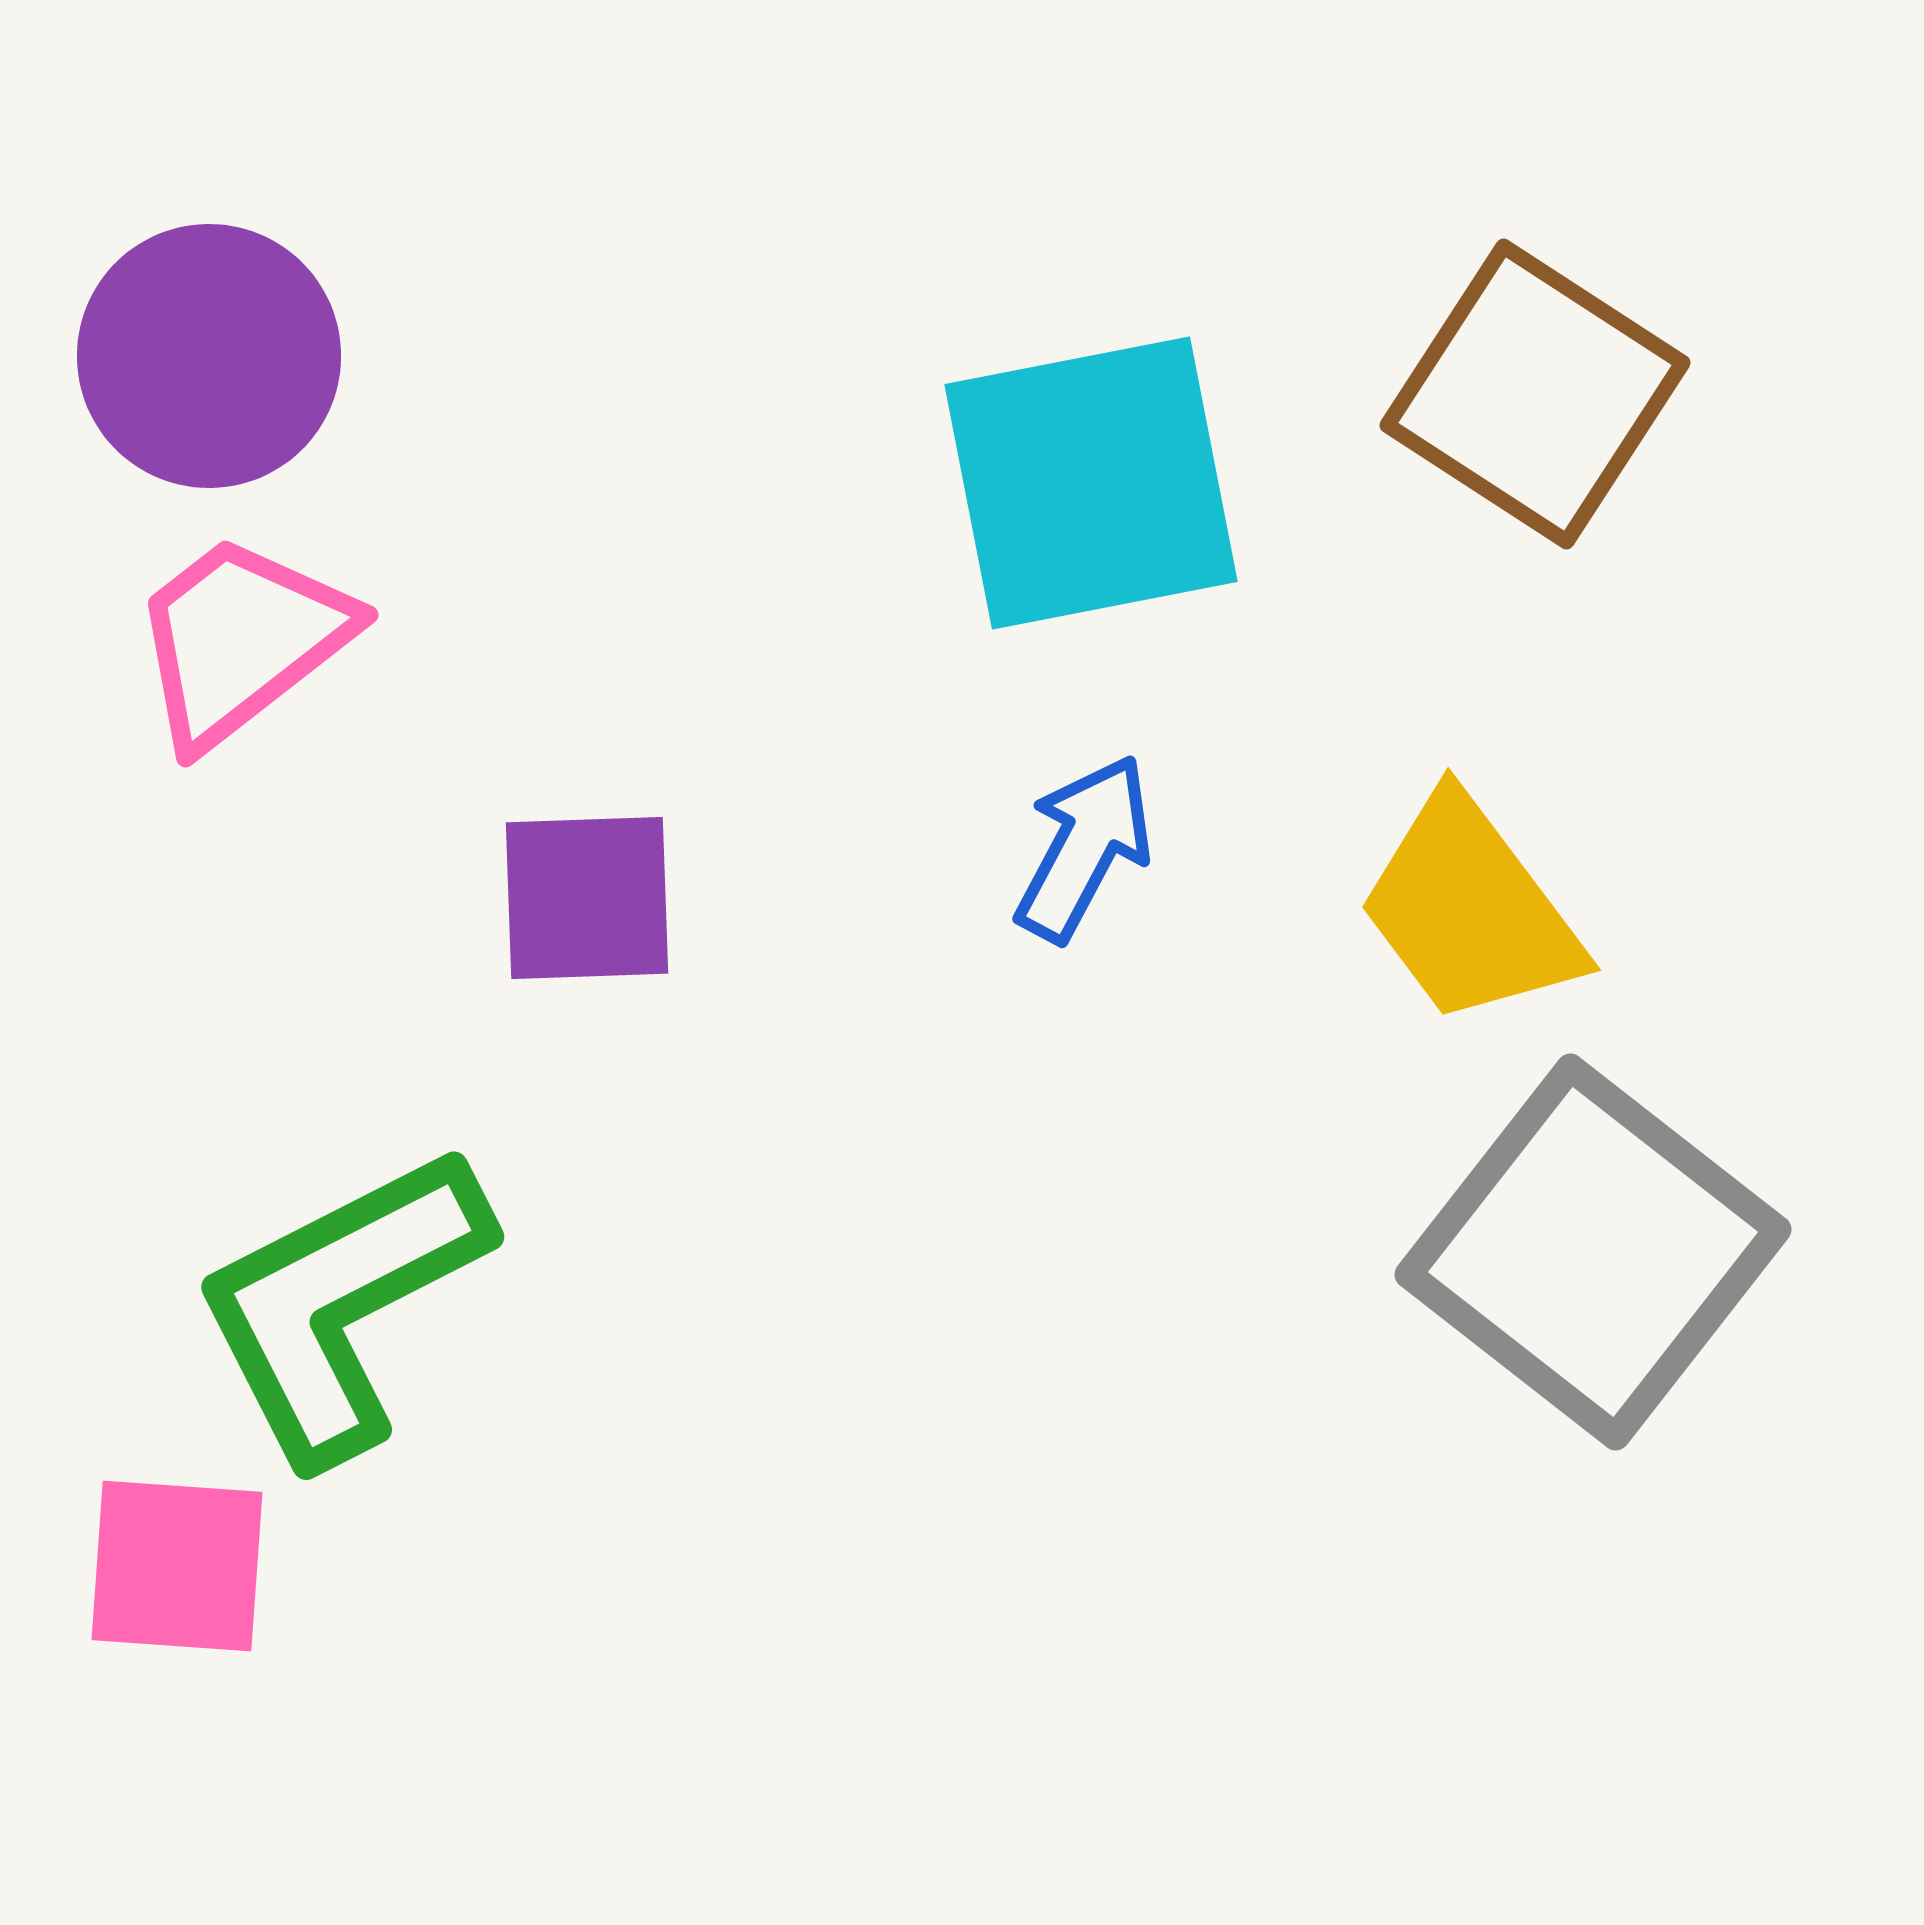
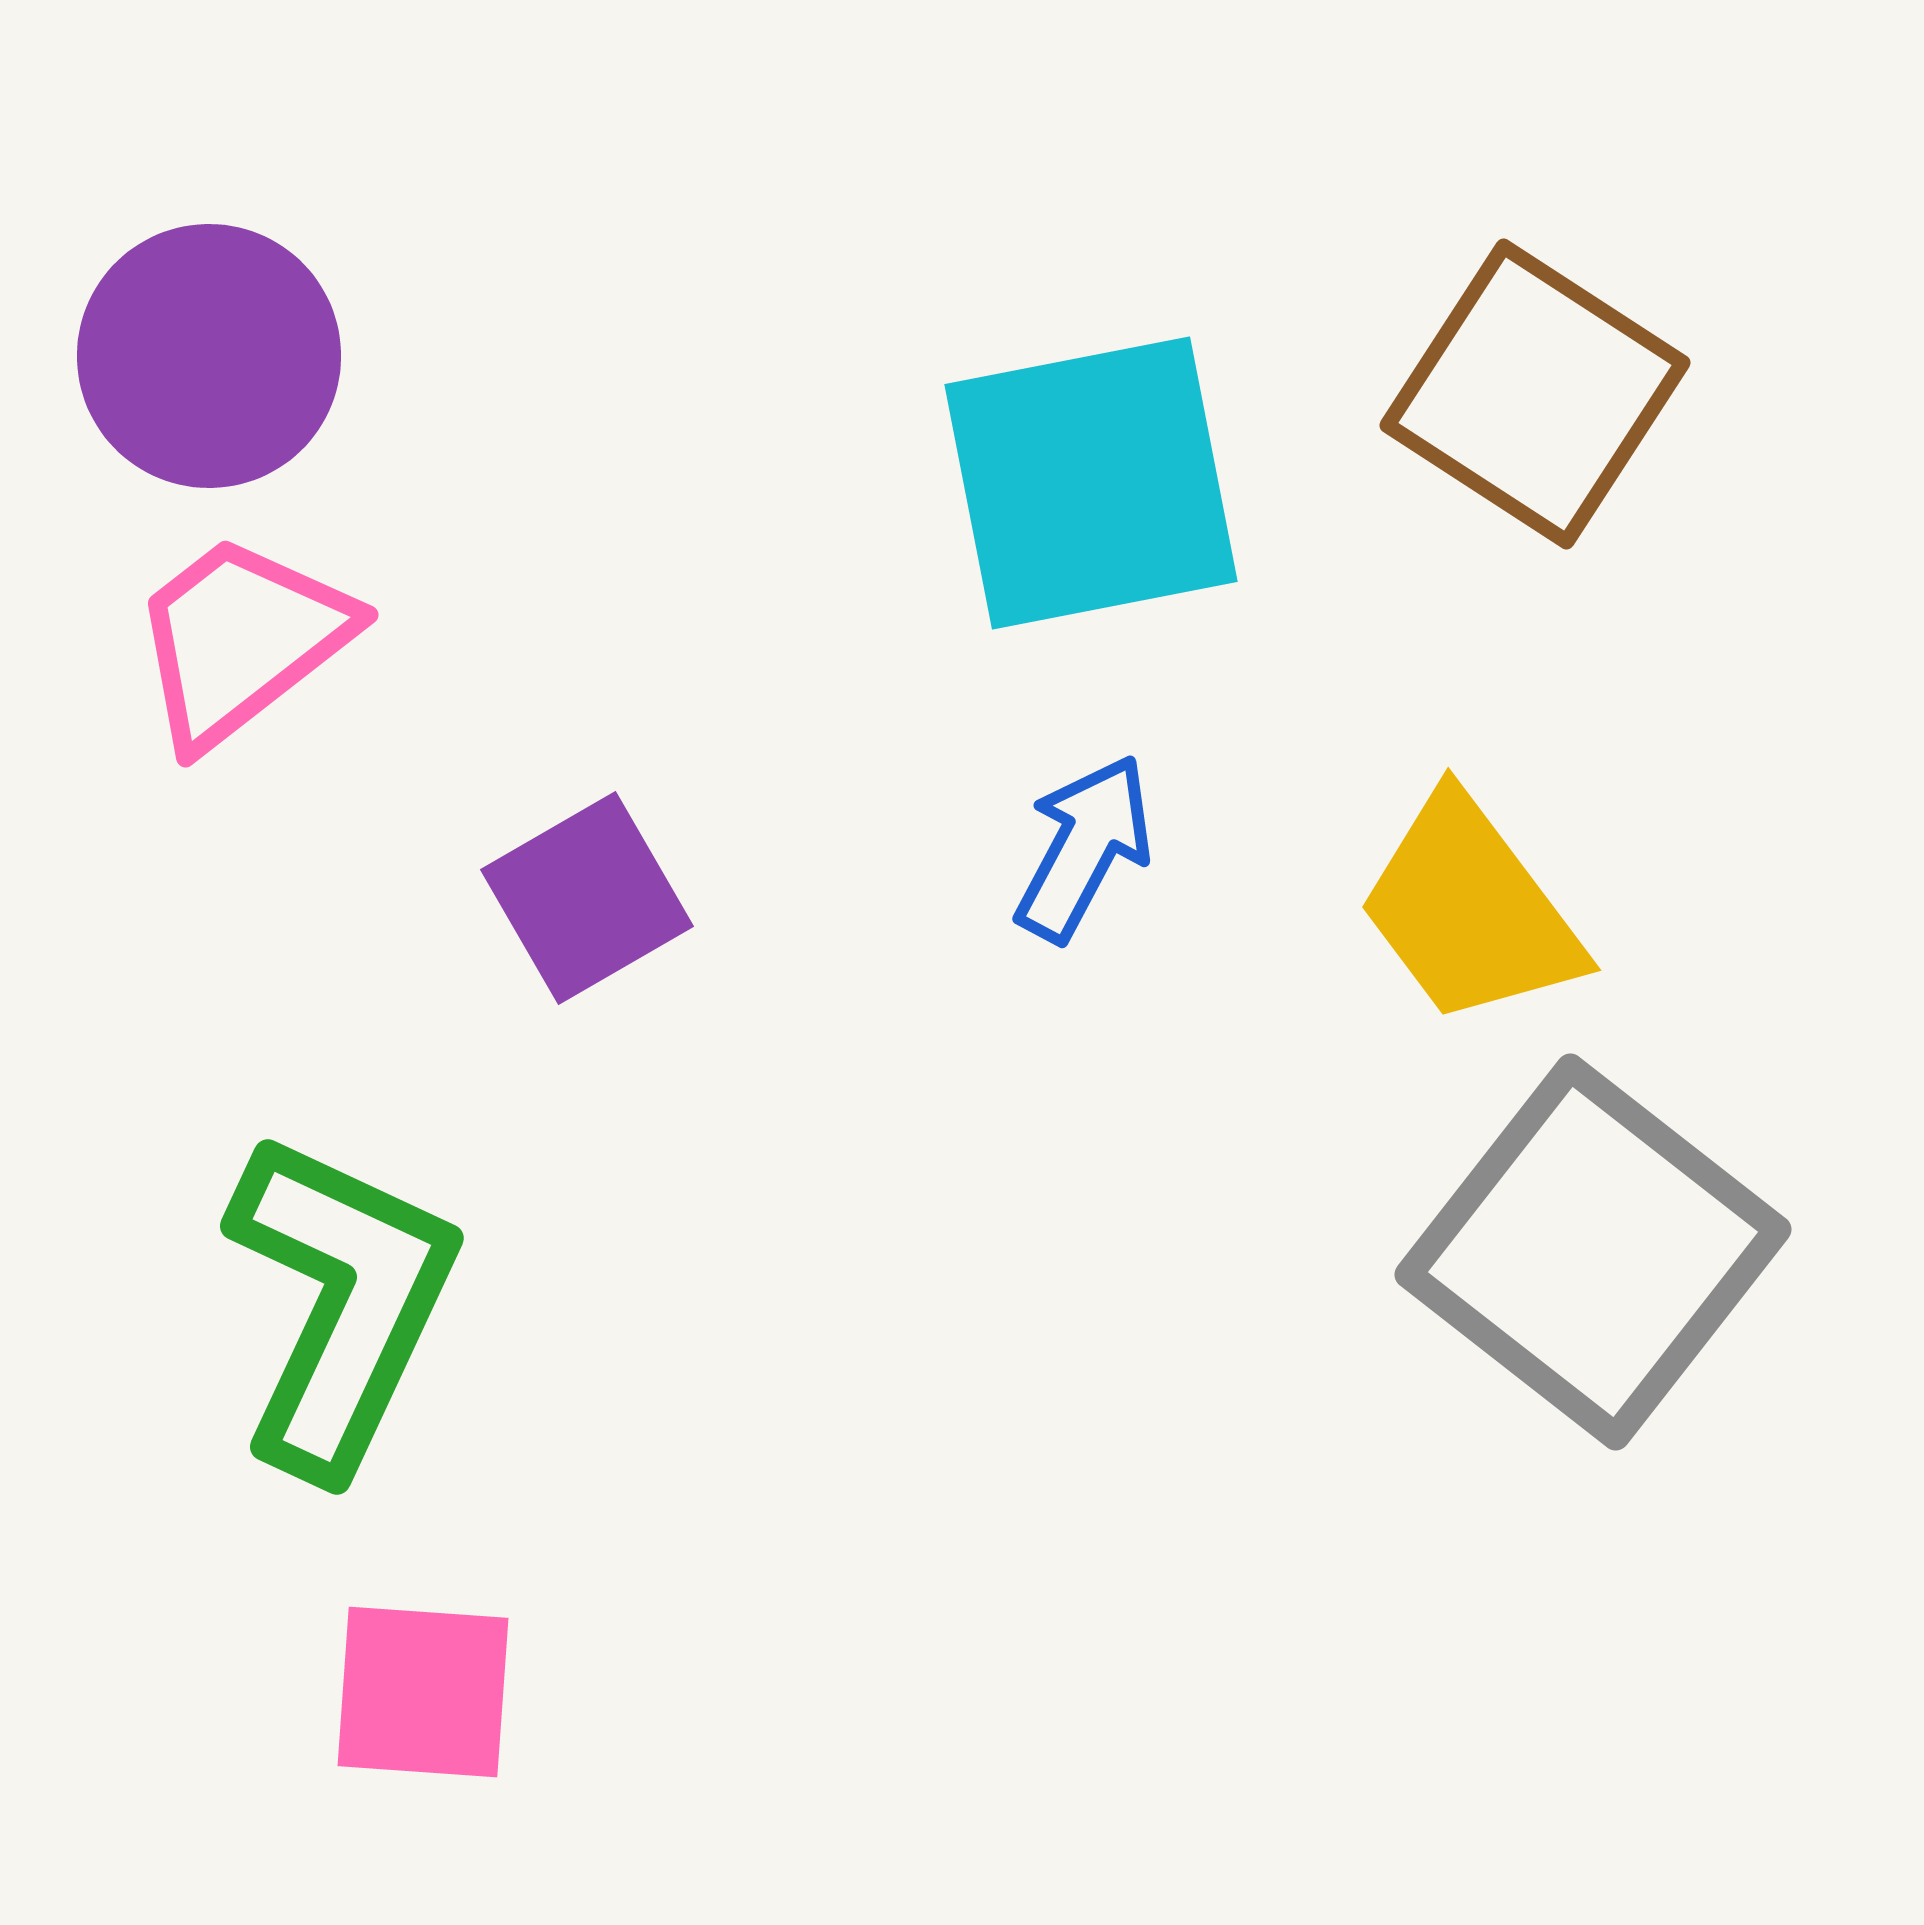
purple square: rotated 28 degrees counterclockwise
green L-shape: rotated 142 degrees clockwise
pink square: moved 246 px right, 126 px down
